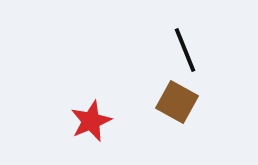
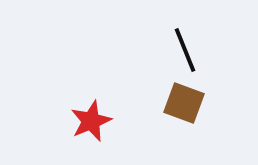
brown square: moved 7 px right, 1 px down; rotated 9 degrees counterclockwise
